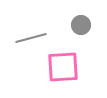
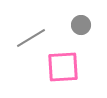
gray line: rotated 16 degrees counterclockwise
